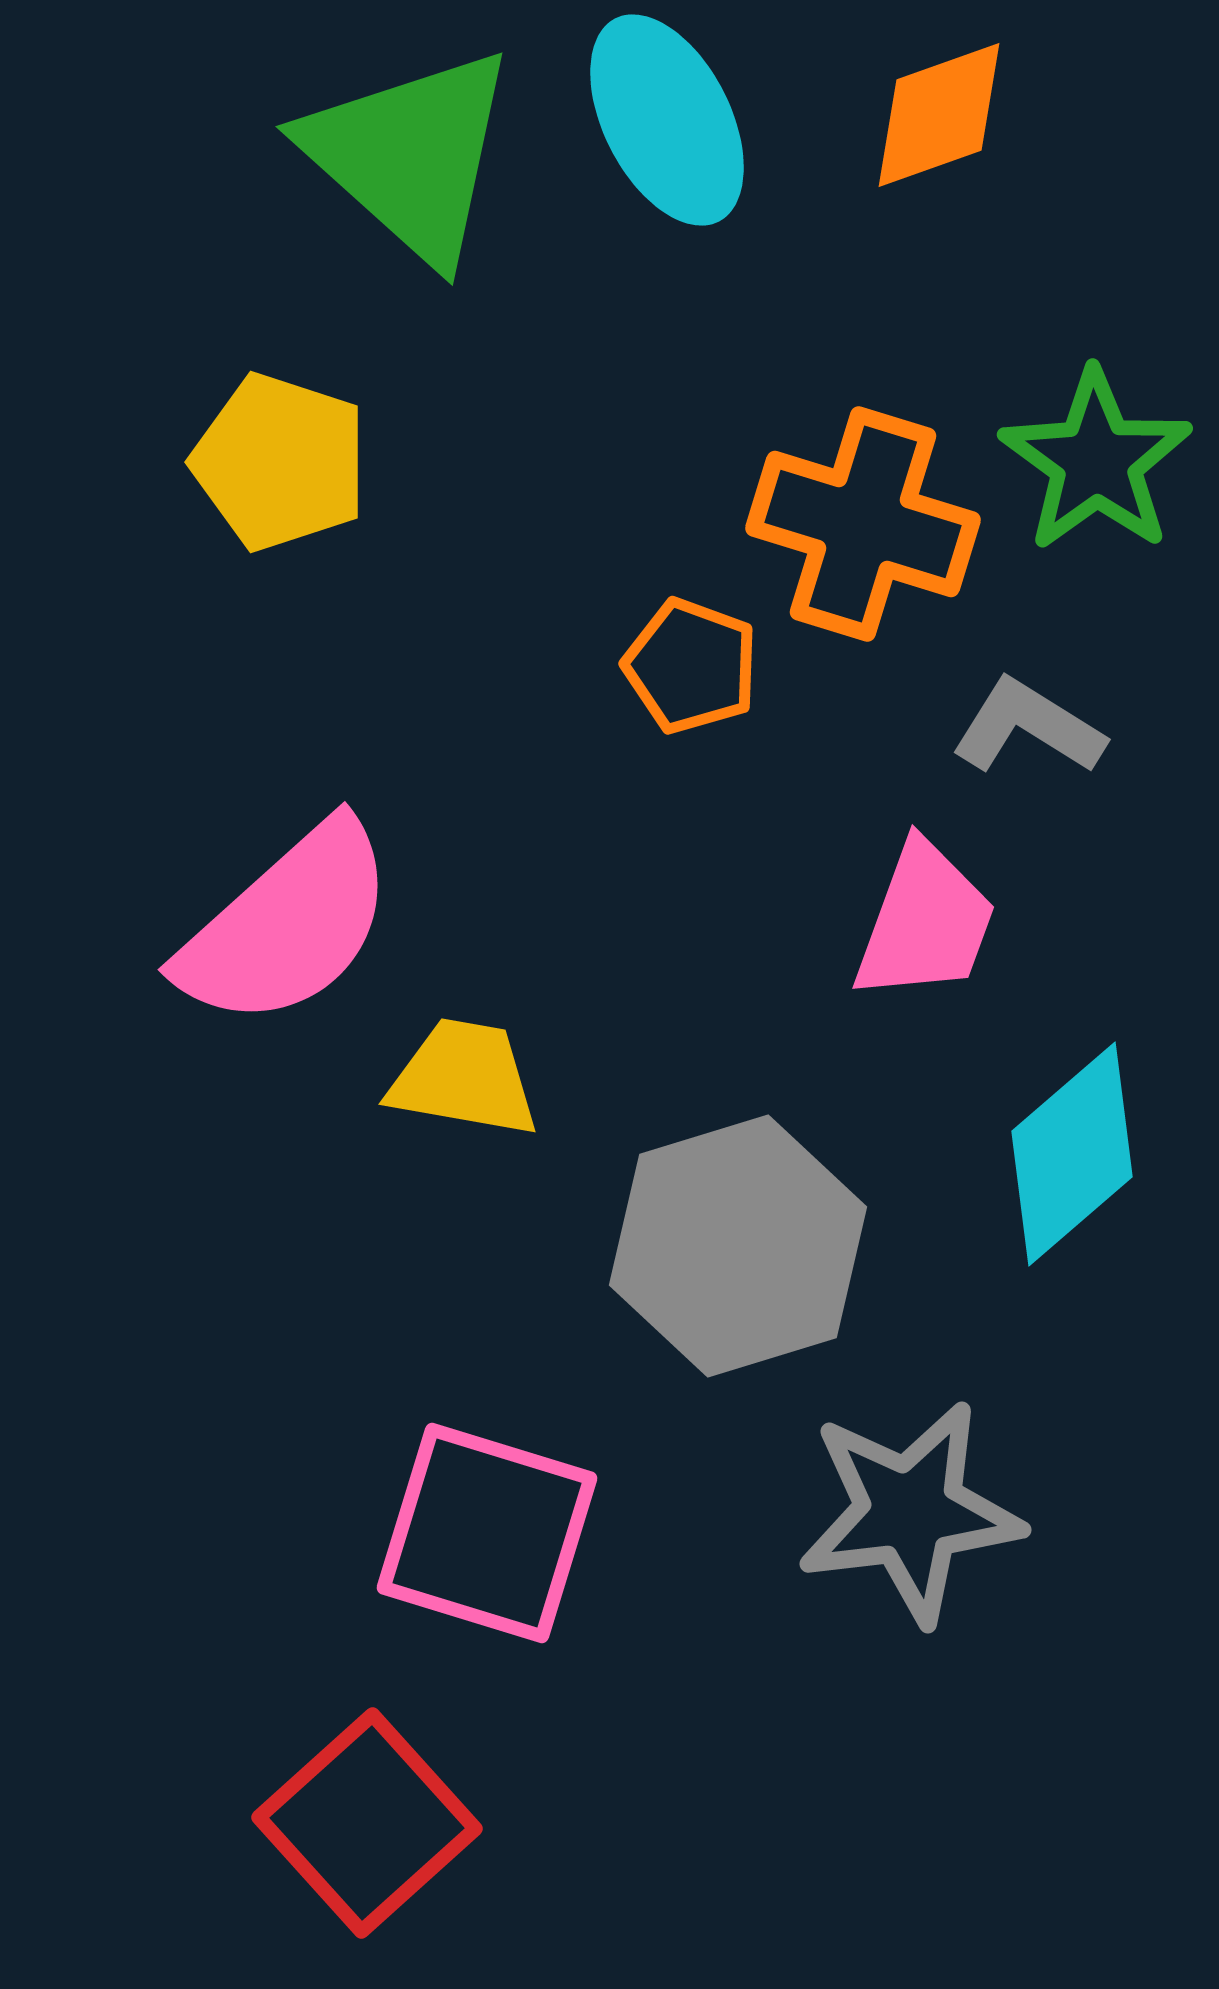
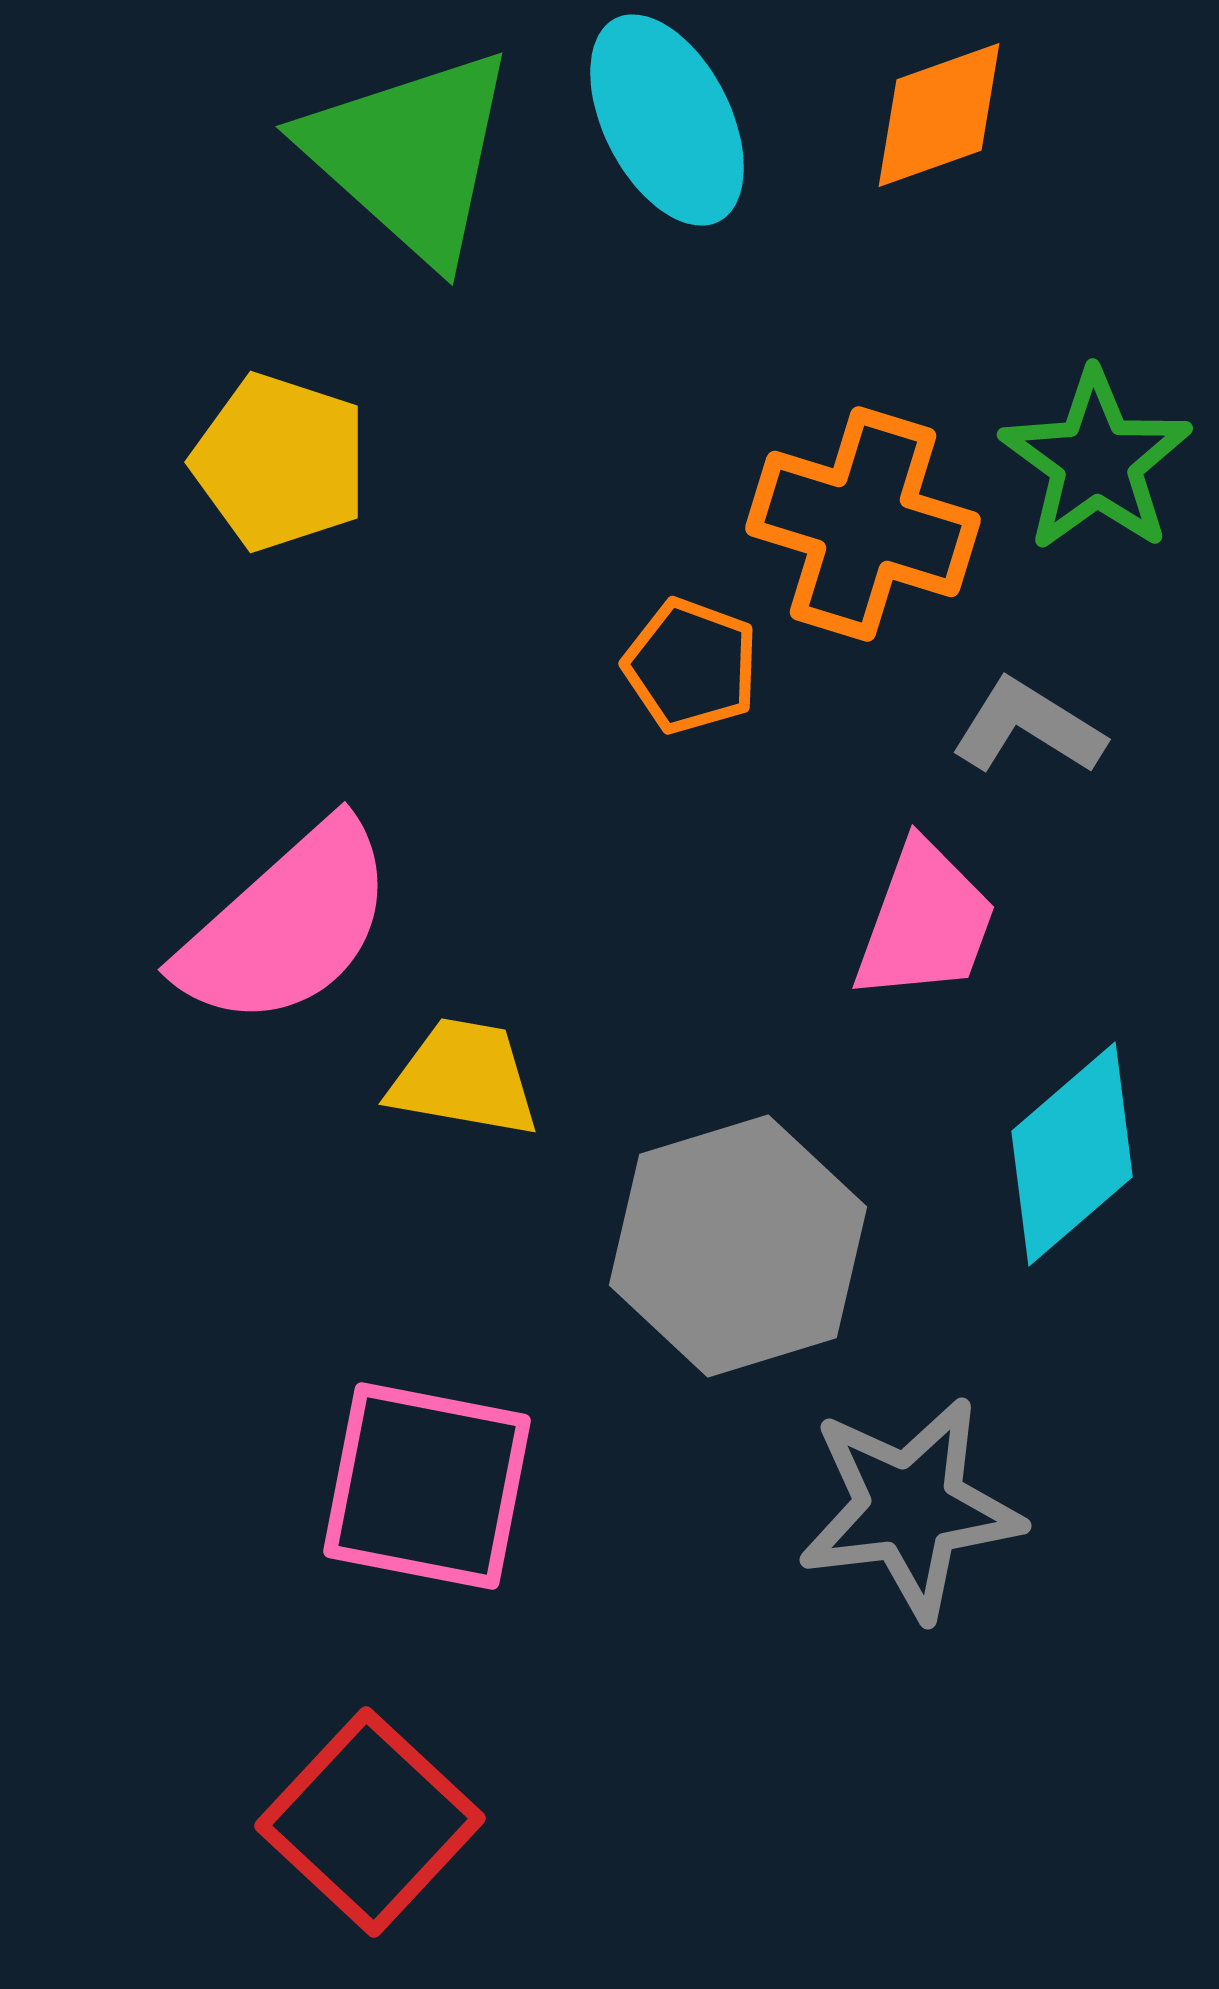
gray star: moved 4 px up
pink square: moved 60 px left, 47 px up; rotated 6 degrees counterclockwise
red square: moved 3 px right, 1 px up; rotated 5 degrees counterclockwise
